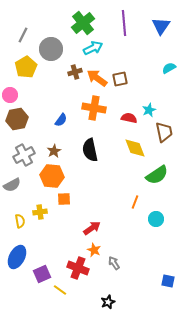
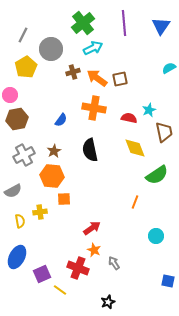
brown cross: moved 2 px left
gray semicircle: moved 1 px right, 6 px down
cyan circle: moved 17 px down
